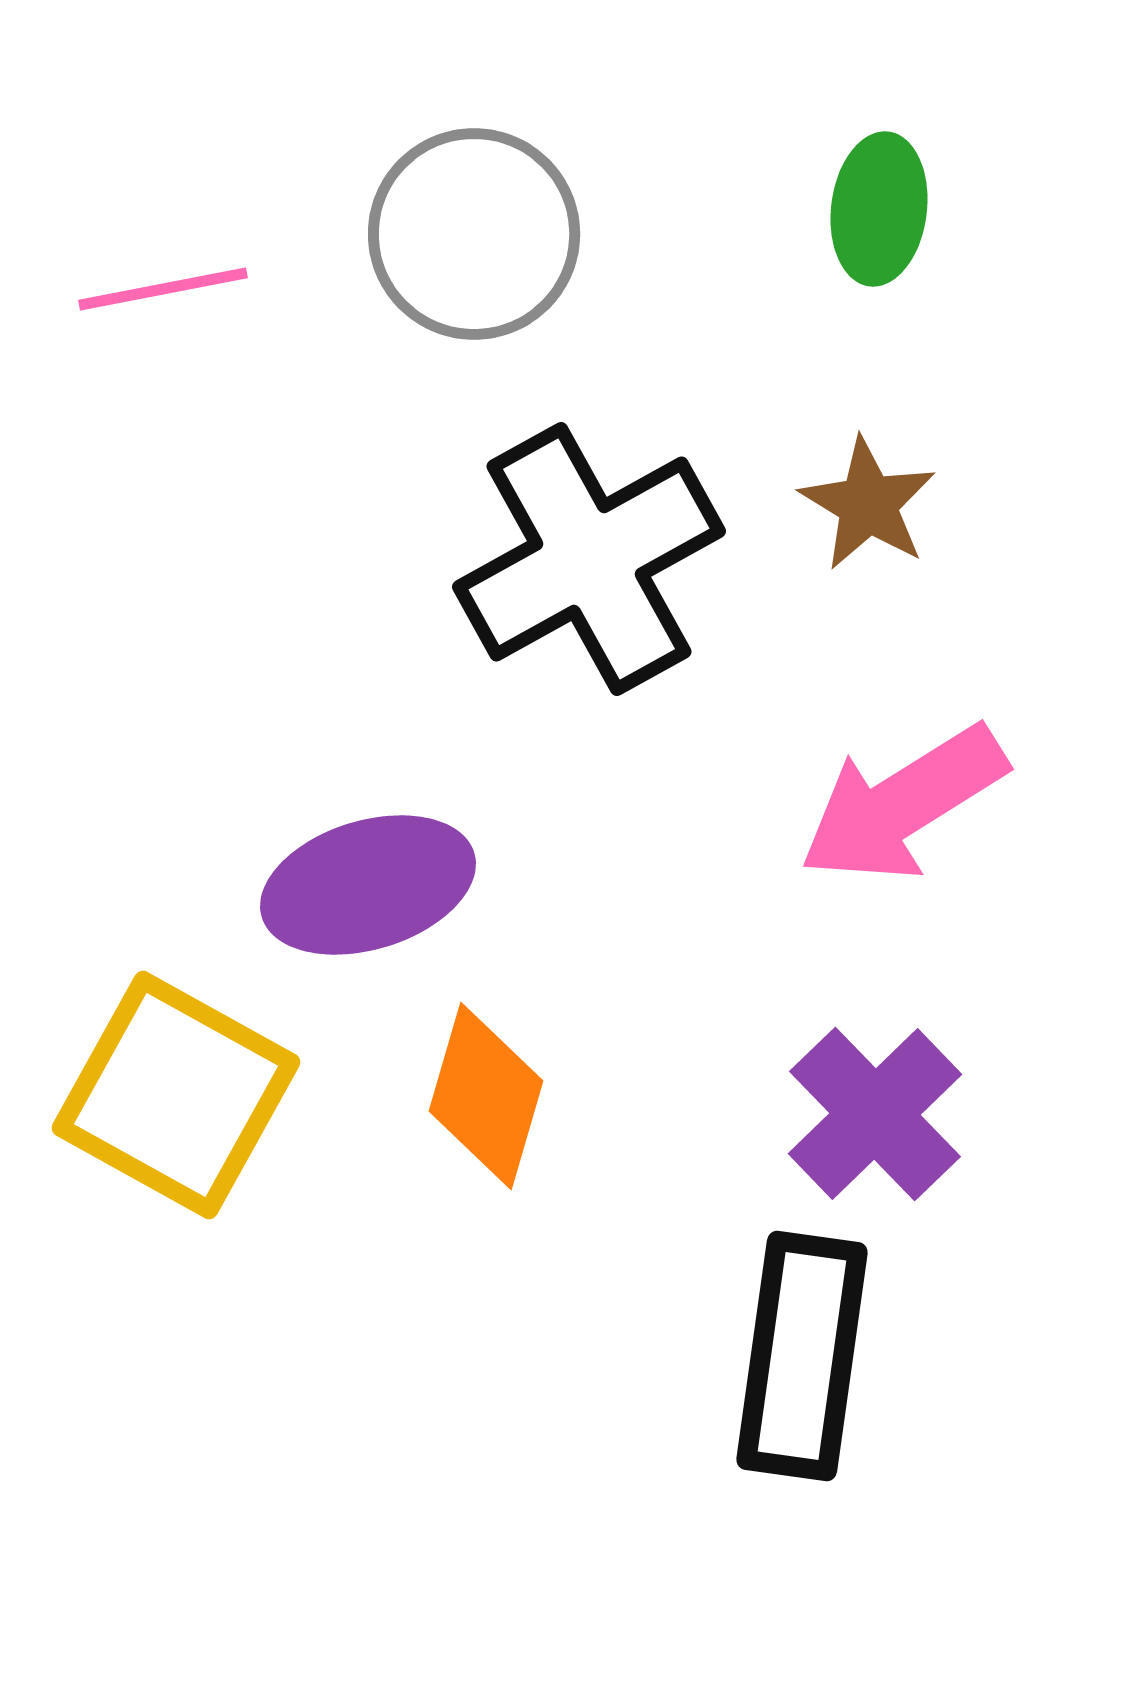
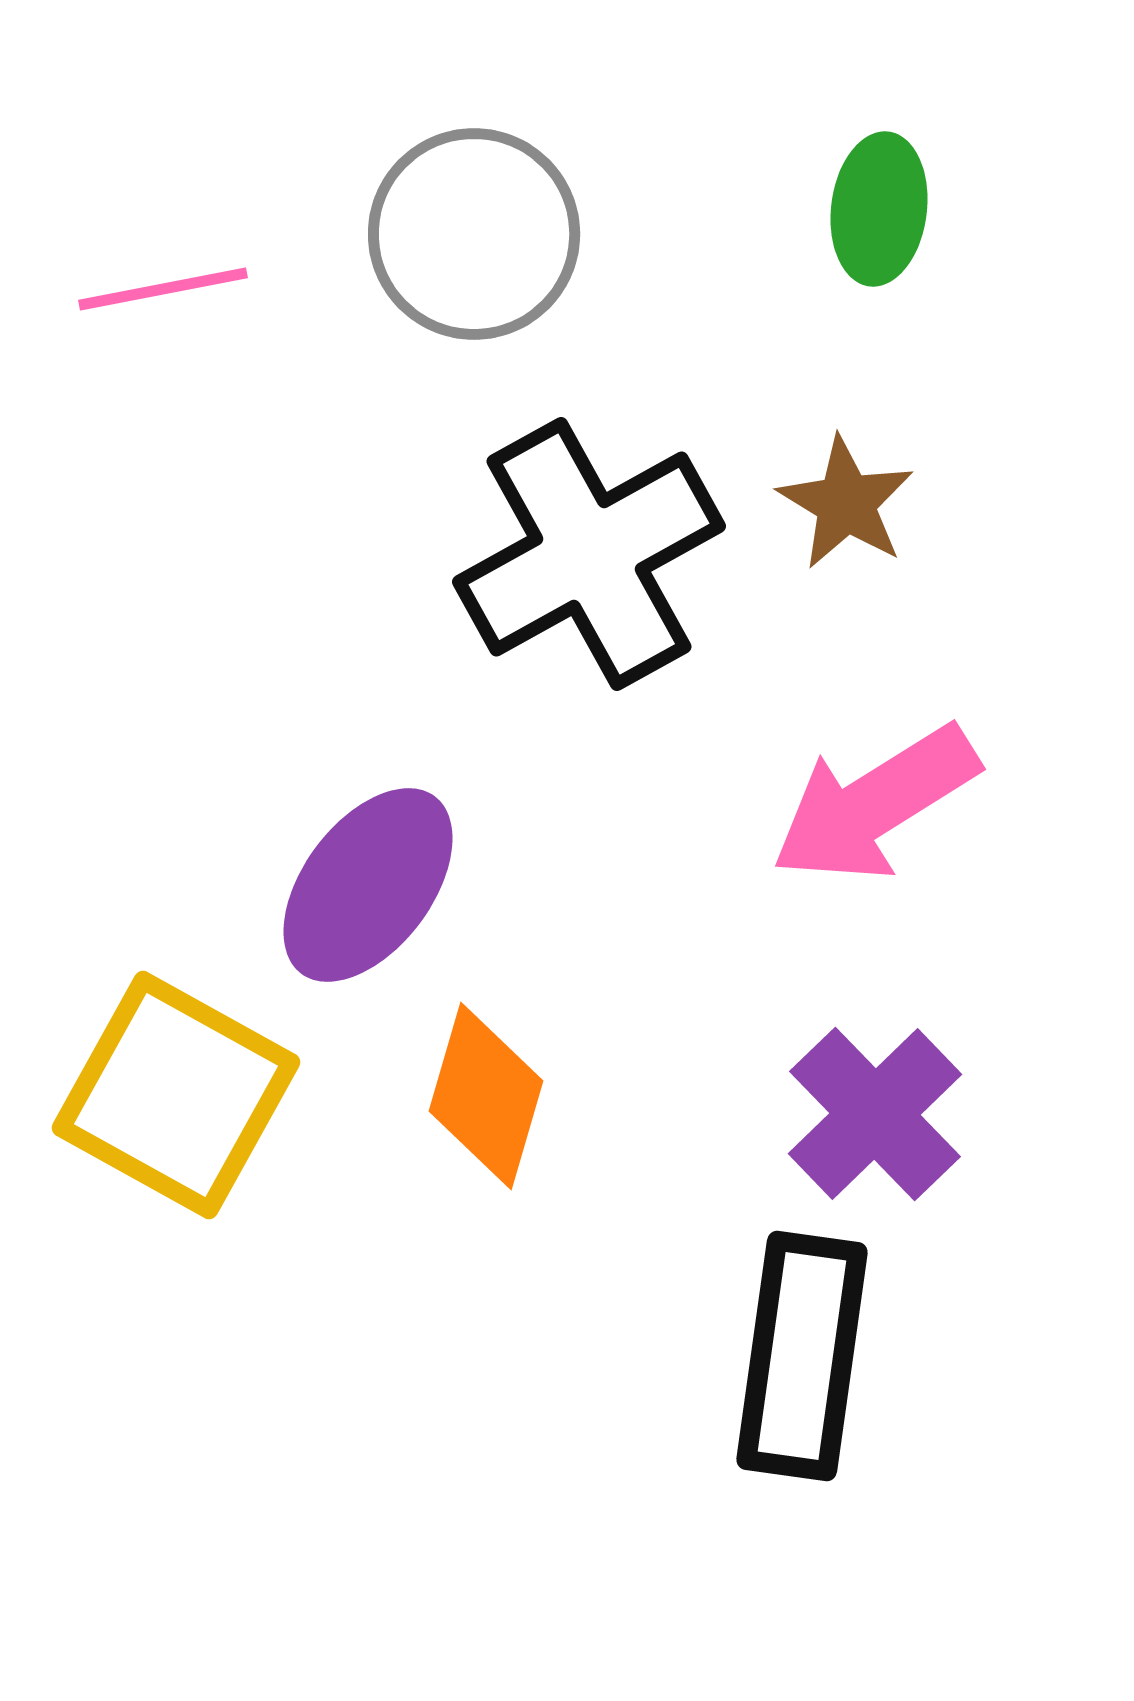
brown star: moved 22 px left, 1 px up
black cross: moved 5 px up
pink arrow: moved 28 px left
purple ellipse: rotated 36 degrees counterclockwise
